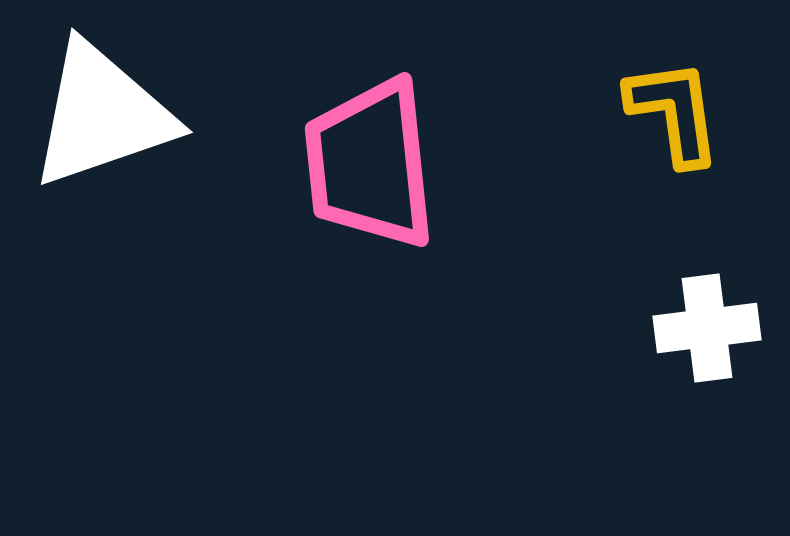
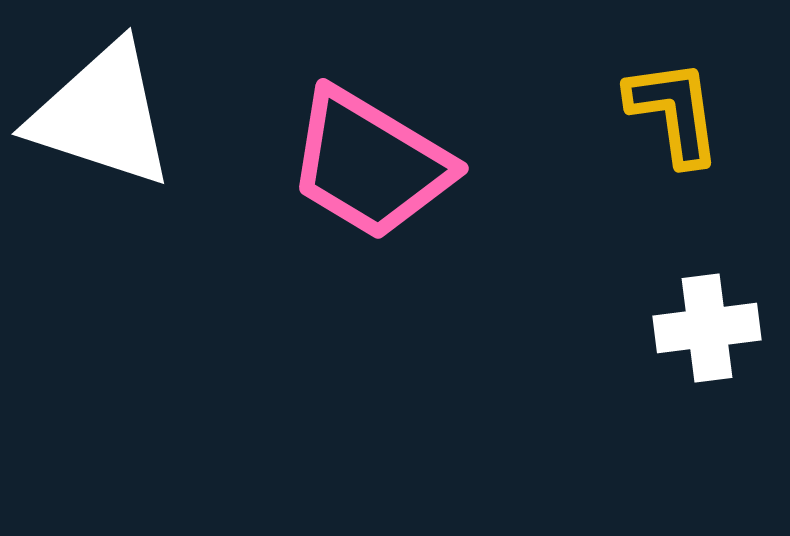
white triangle: rotated 37 degrees clockwise
pink trapezoid: rotated 53 degrees counterclockwise
